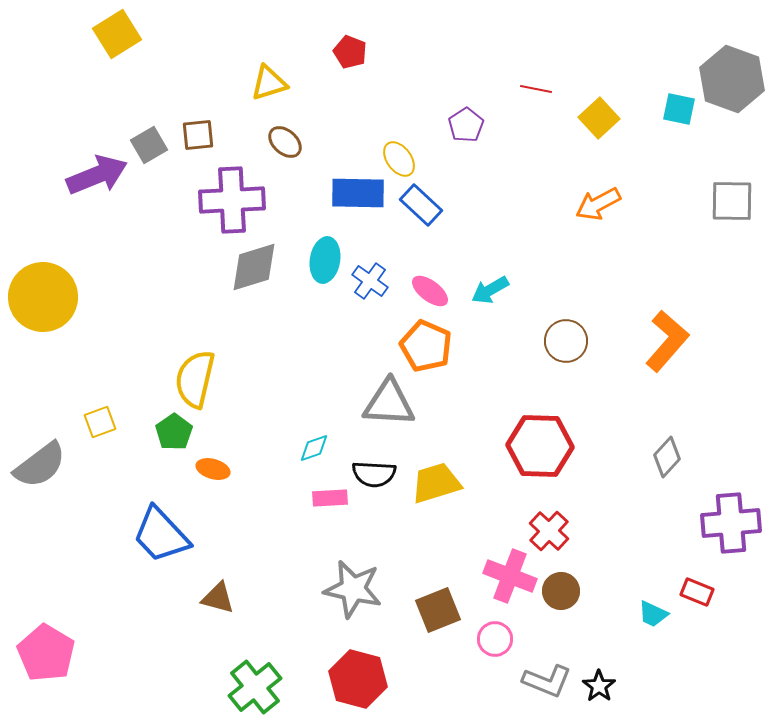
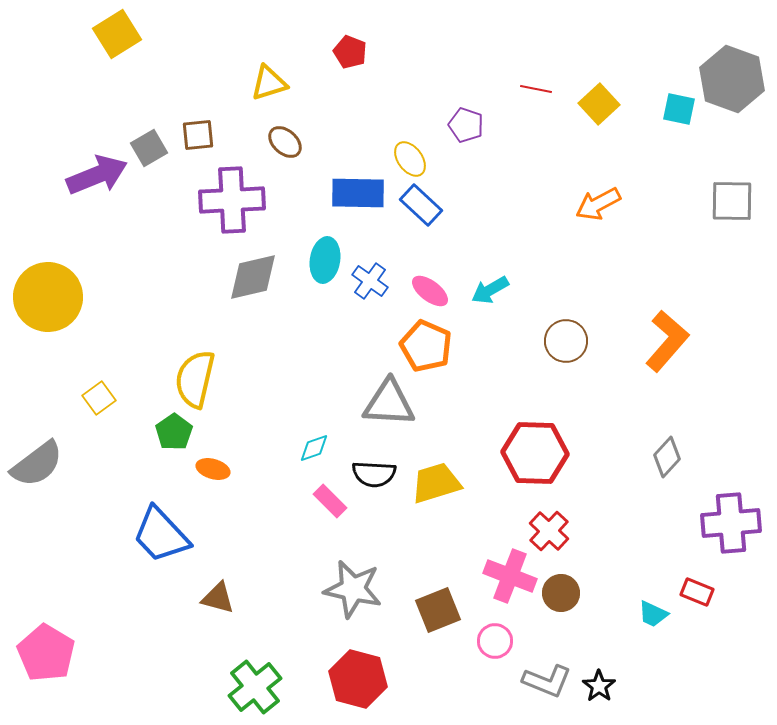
yellow square at (599, 118): moved 14 px up
purple pentagon at (466, 125): rotated 20 degrees counterclockwise
gray square at (149, 145): moved 3 px down
yellow ellipse at (399, 159): moved 11 px right
gray diamond at (254, 267): moved 1 px left, 10 px down; rotated 4 degrees clockwise
yellow circle at (43, 297): moved 5 px right
yellow square at (100, 422): moved 1 px left, 24 px up; rotated 16 degrees counterclockwise
red hexagon at (540, 446): moved 5 px left, 7 px down
gray semicircle at (40, 465): moved 3 px left, 1 px up
pink rectangle at (330, 498): moved 3 px down; rotated 48 degrees clockwise
brown circle at (561, 591): moved 2 px down
pink circle at (495, 639): moved 2 px down
